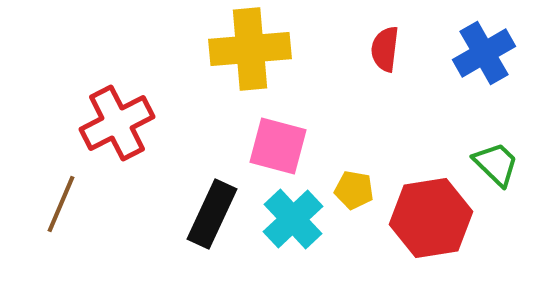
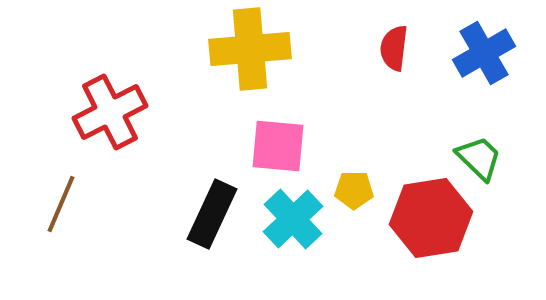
red semicircle: moved 9 px right, 1 px up
red cross: moved 7 px left, 11 px up
pink square: rotated 10 degrees counterclockwise
green trapezoid: moved 17 px left, 6 px up
yellow pentagon: rotated 9 degrees counterclockwise
